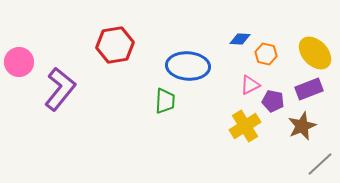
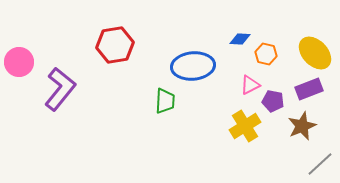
blue ellipse: moved 5 px right; rotated 9 degrees counterclockwise
